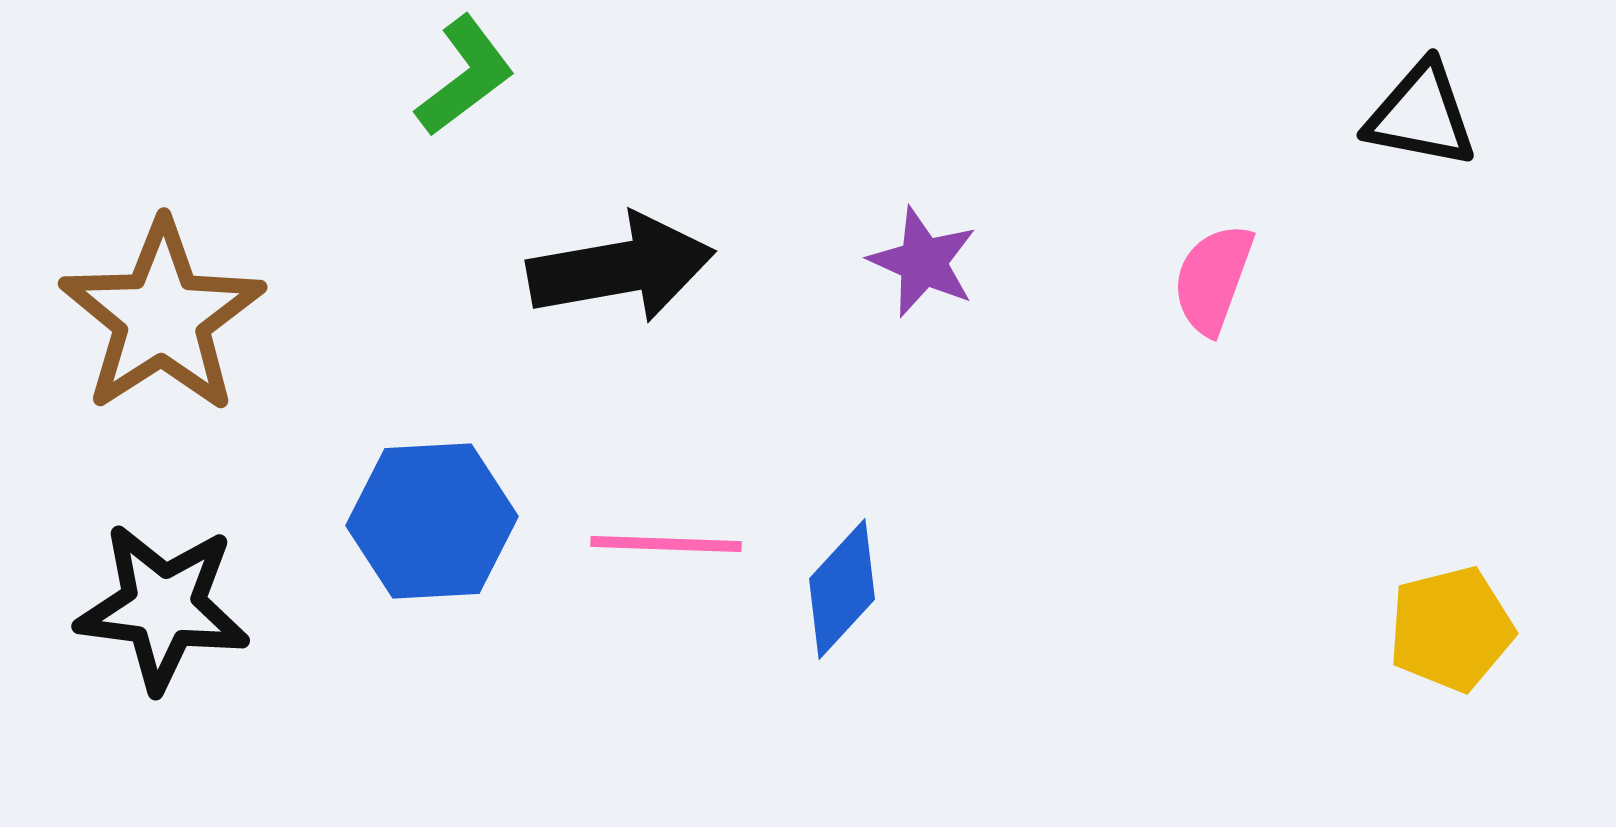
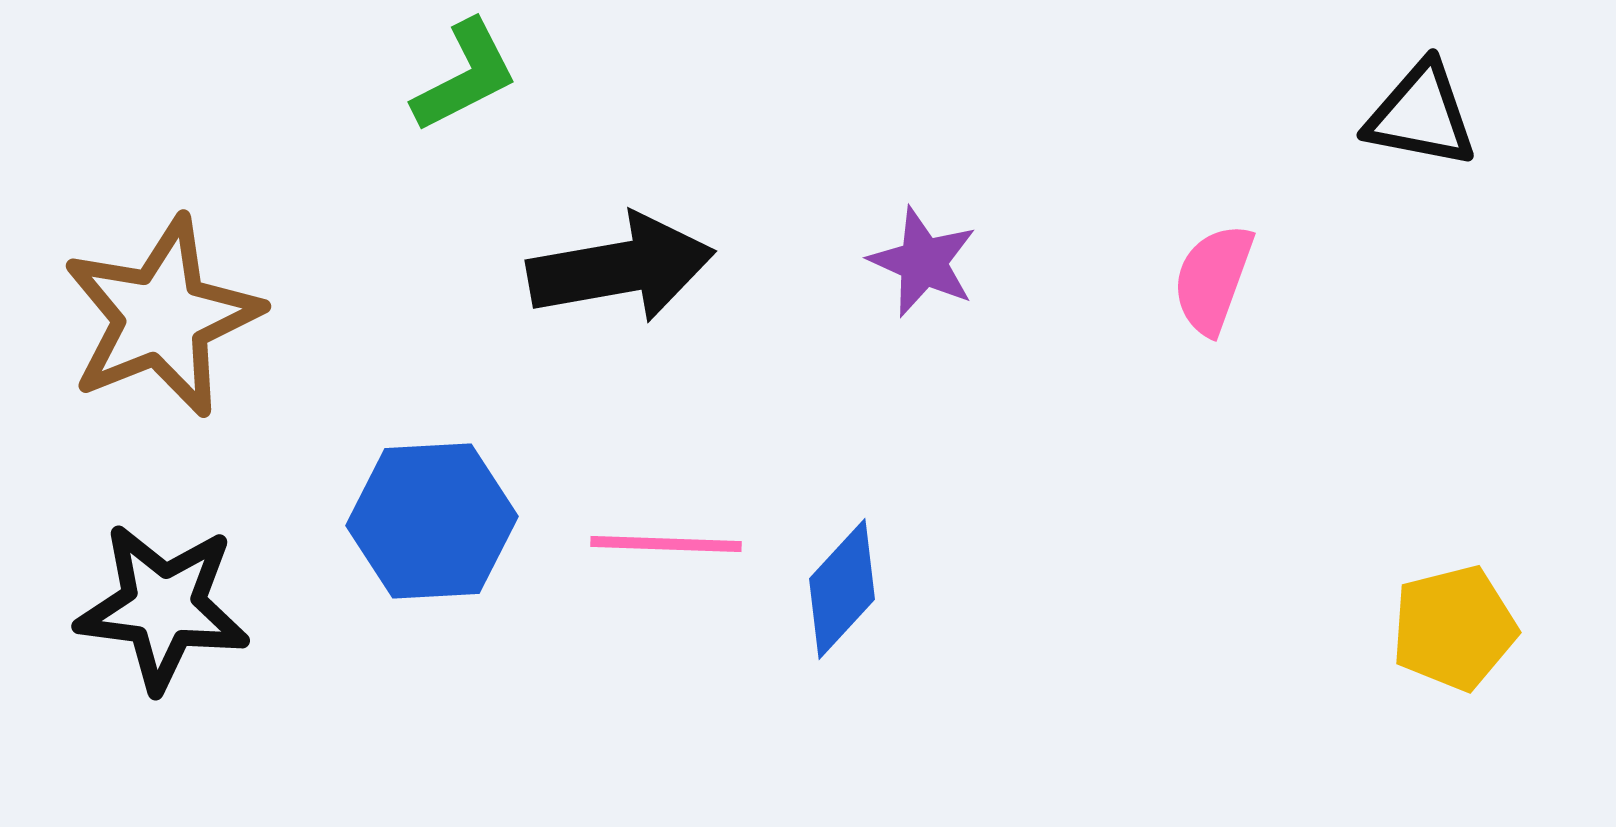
green L-shape: rotated 10 degrees clockwise
brown star: rotated 11 degrees clockwise
yellow pentagon: moved 3 px right, 1 px up
